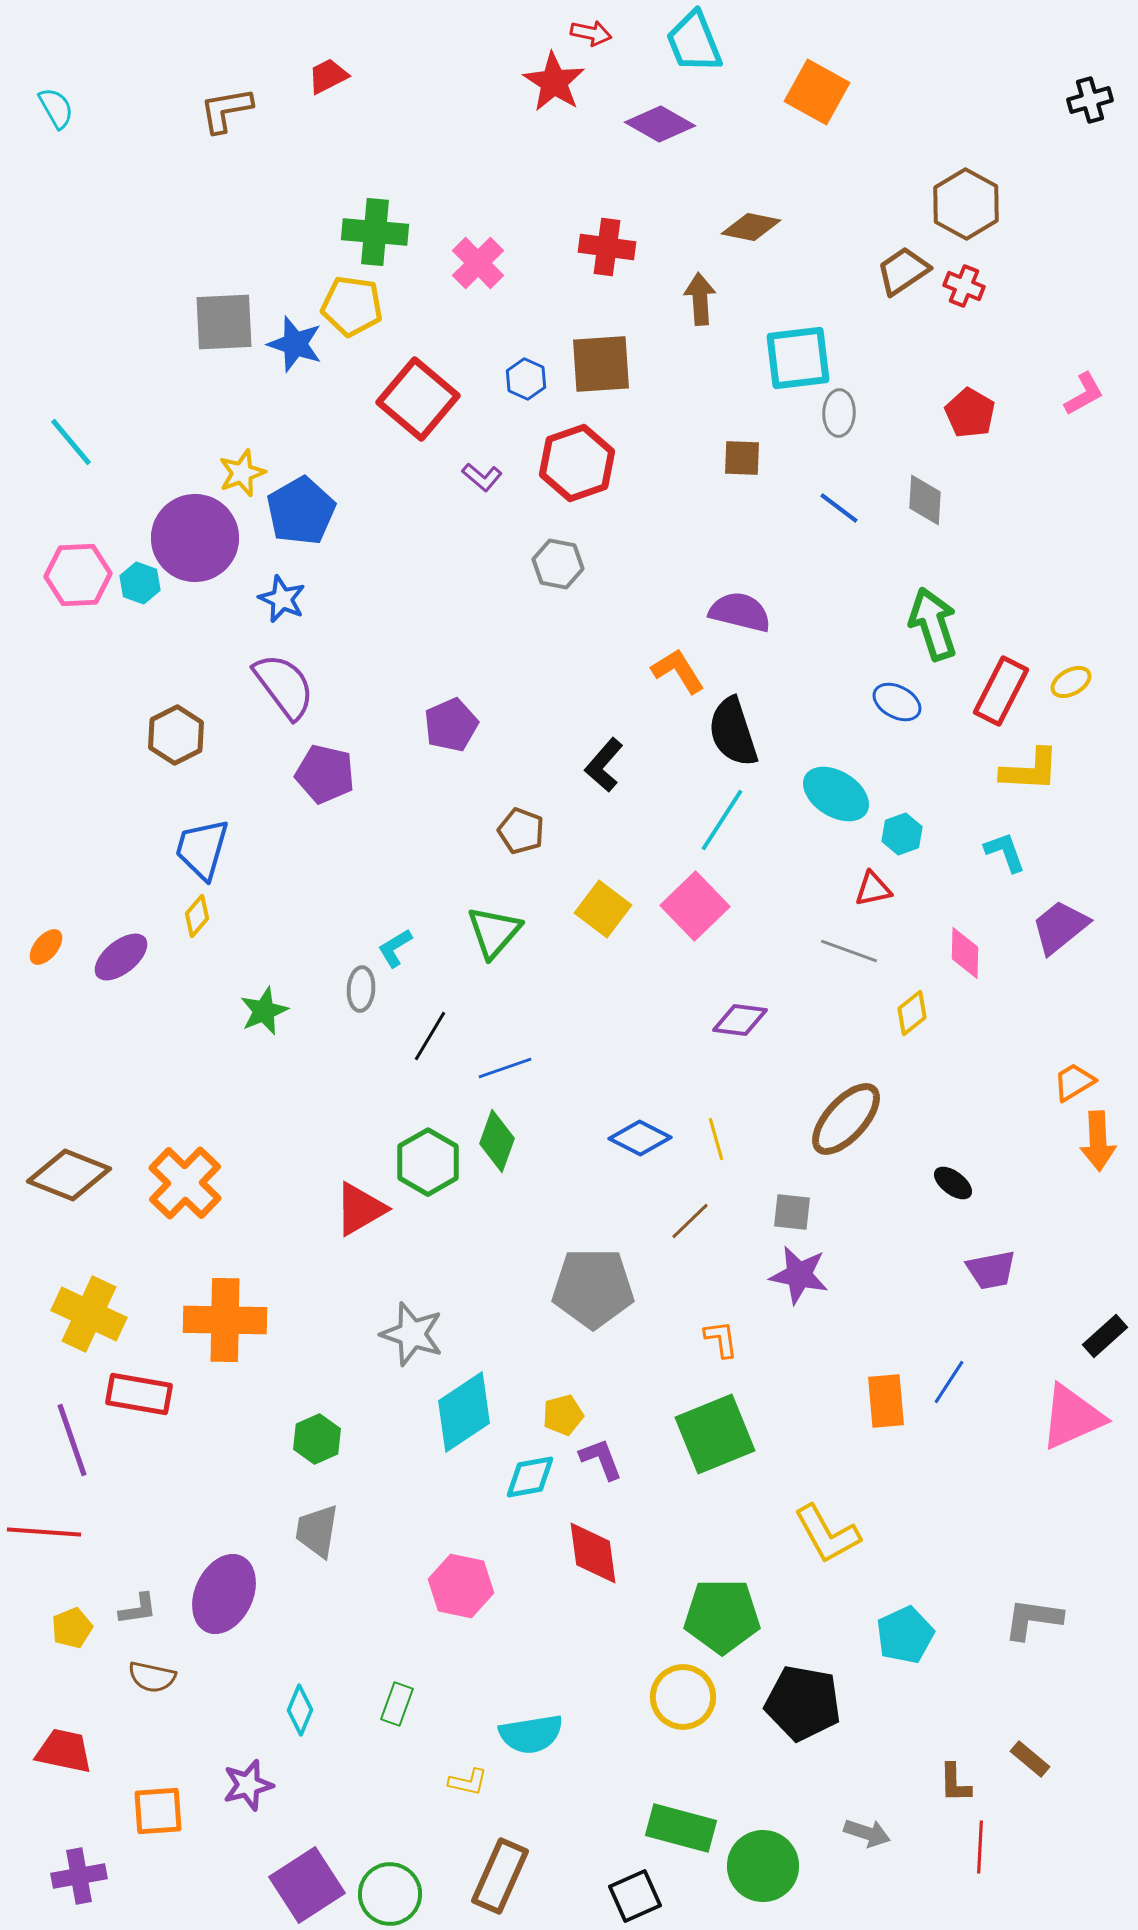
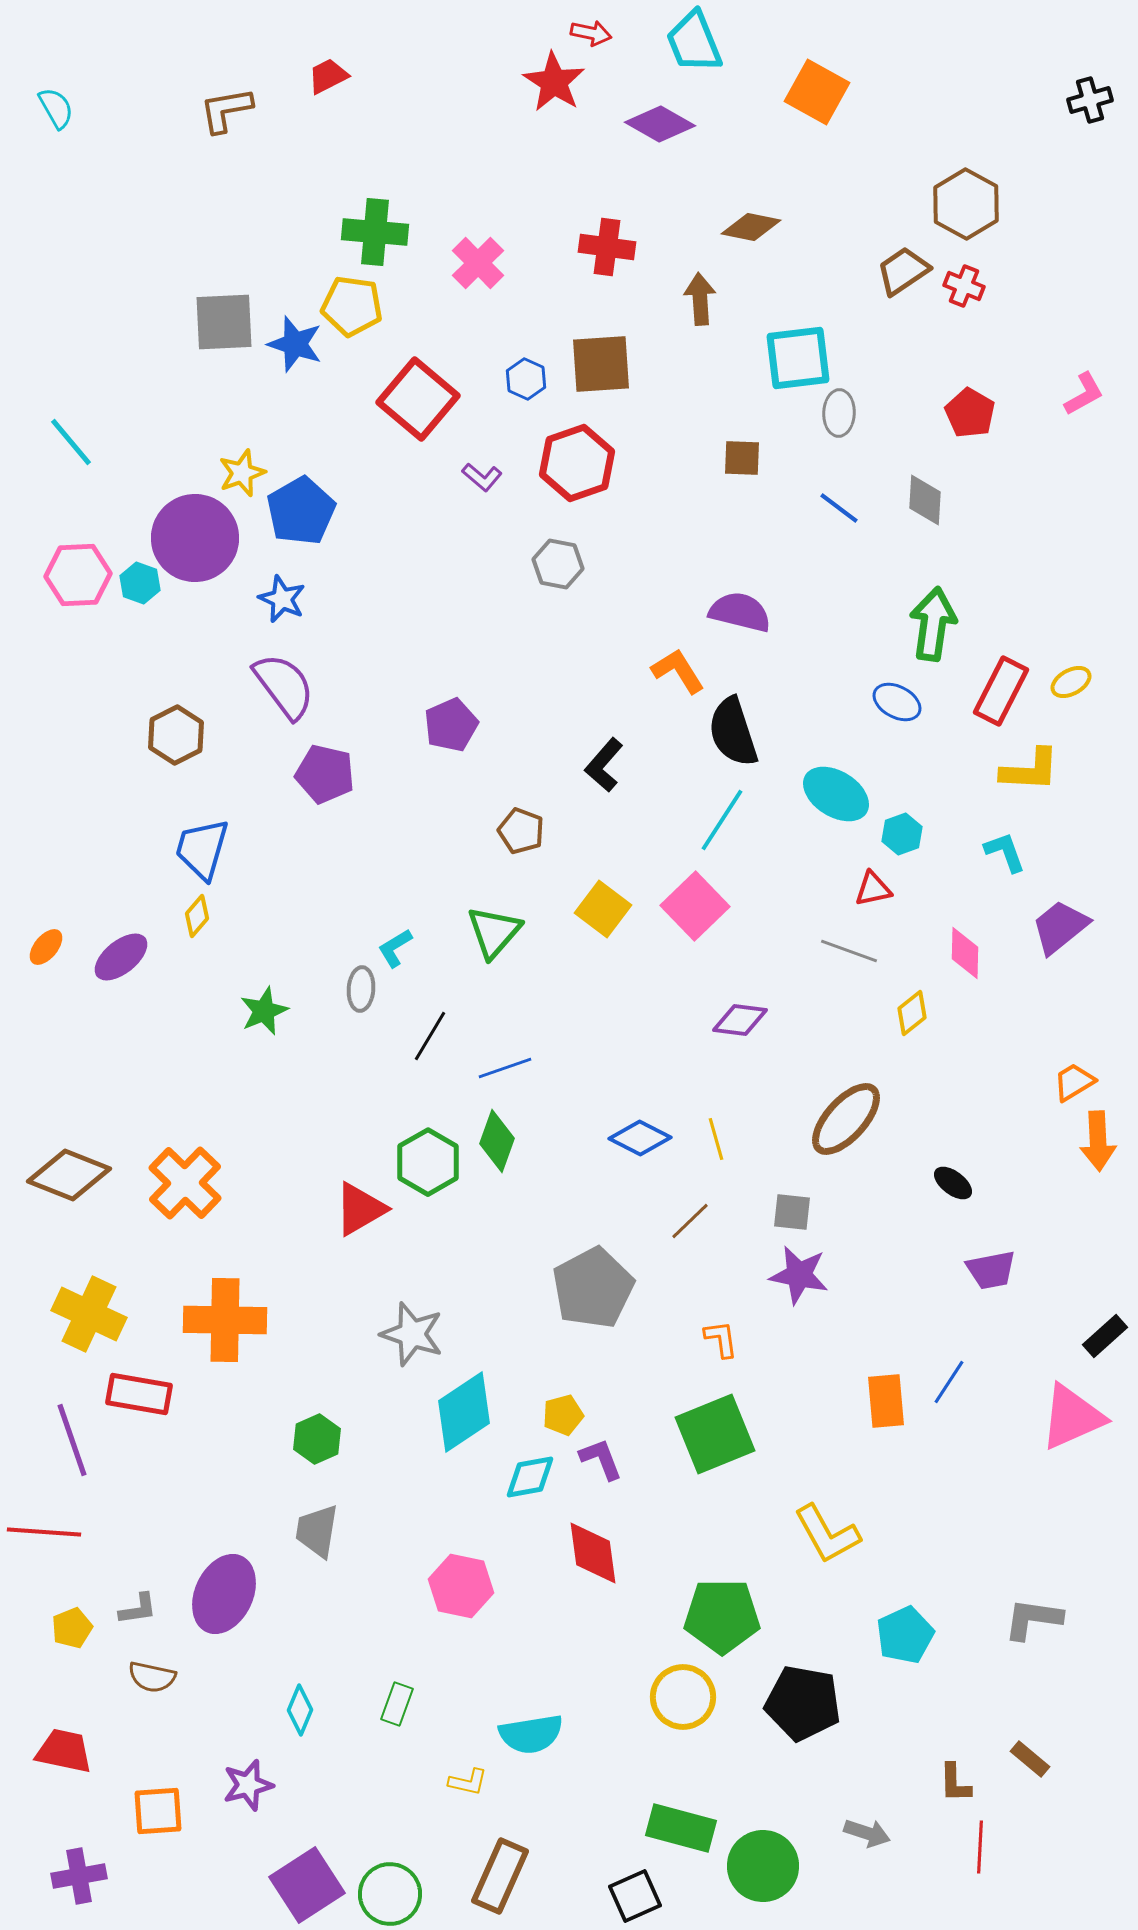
green arrow at (933, 624): rotated 26 degrees clockwise
gray pentagon at (593, 1288): rotated 28 degrees counterclockwise
